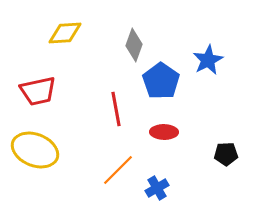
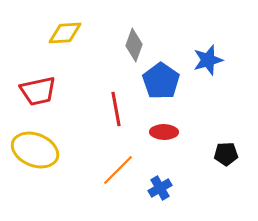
blue star: rotated 12 degrees clockwise
blue cross: moved 3 px right
